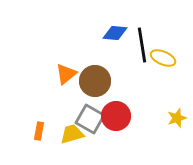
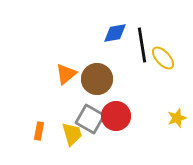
blue diamond: rotated 15 degrees counterclockwise
yellow ellipse: rotated 25 degrees clockwise
brown circle: moved 2 px right, 2 px up
yellow trapezoid: rotated 90 degrees clockwise
